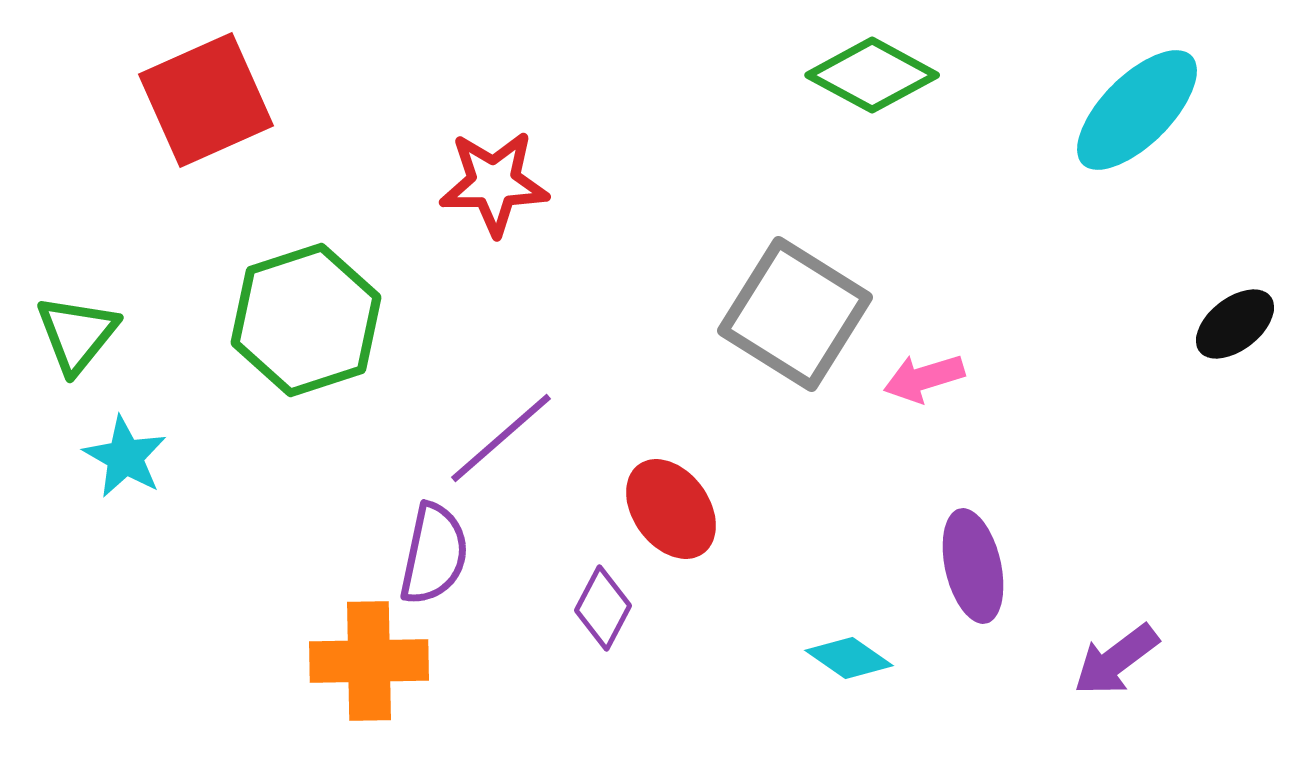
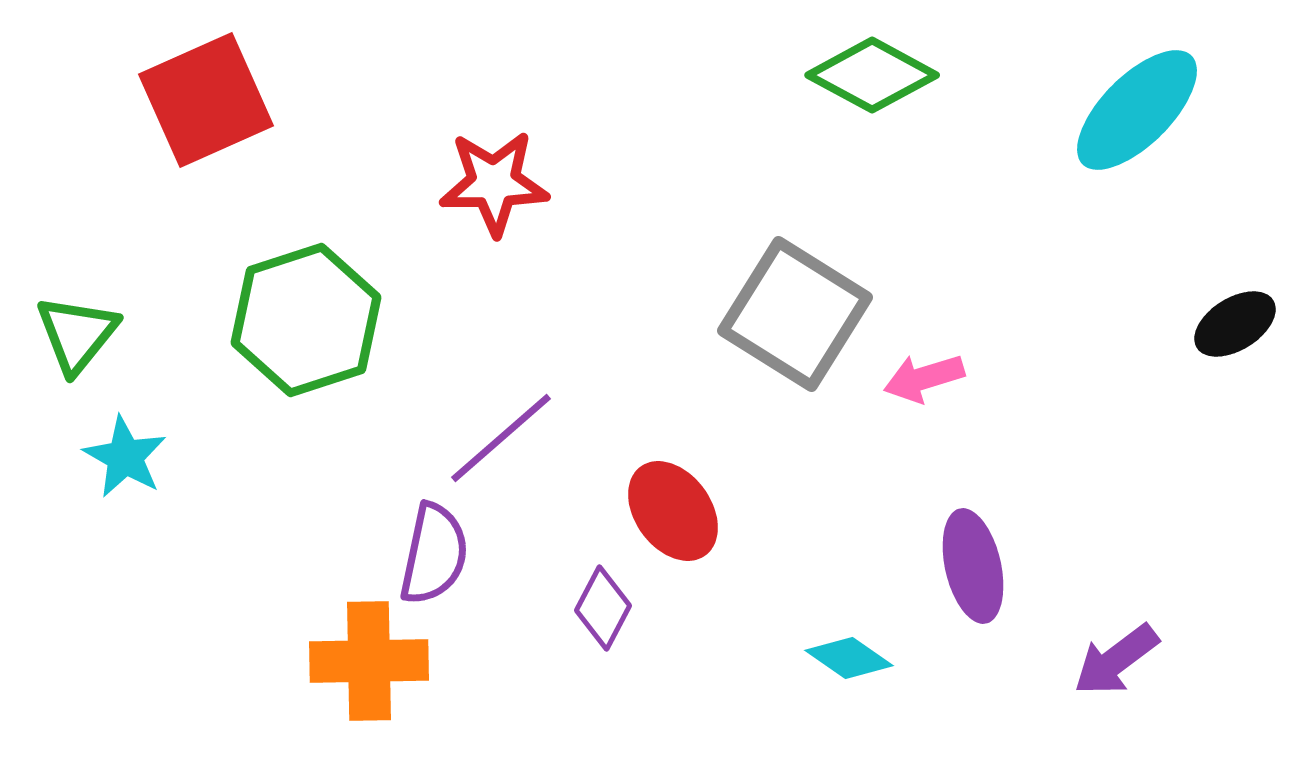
black ellipse: rotated 6 degrees clockwise
red ellipse: moved 2 px right, 2 px down
